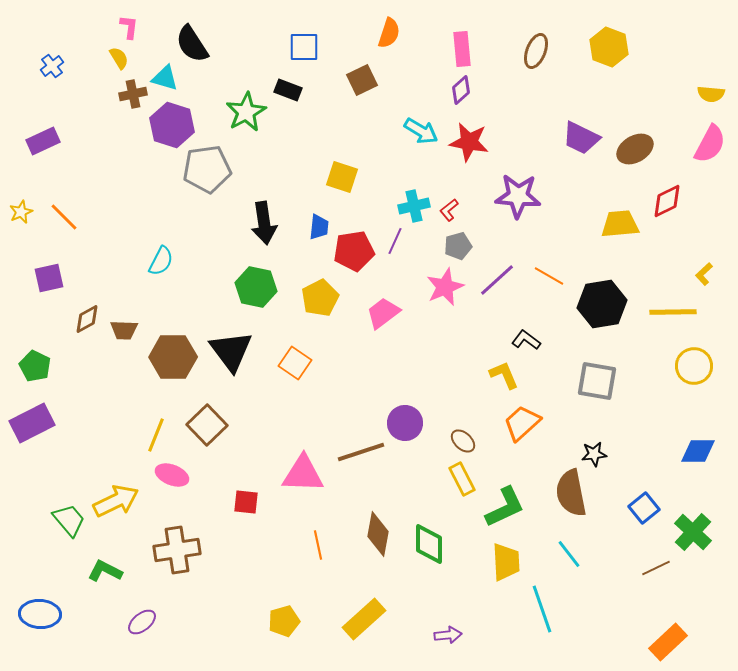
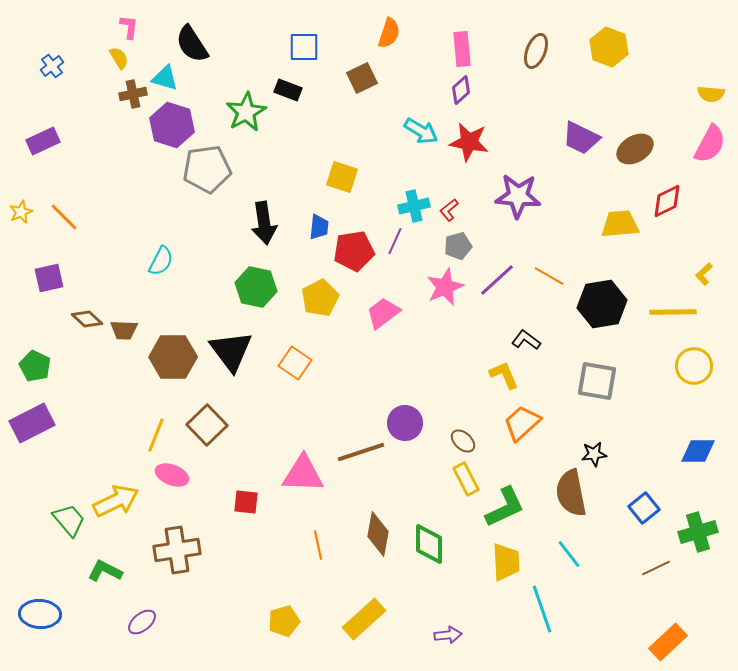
brown square at (362, 80): moved 2 px up
brown diamond at (87, 319): rotated 72 degrees clockwise
yellow rectangle at (462, 479): moved 4 px right
green cross at (693, 532): moved 5 px right; rotated 30 degrees clockwise
